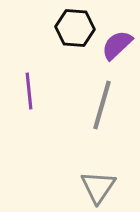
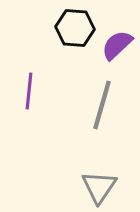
purple line: rotated 12 degrees clockwise
gray triangle: moved 1 px right
